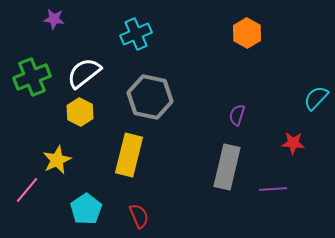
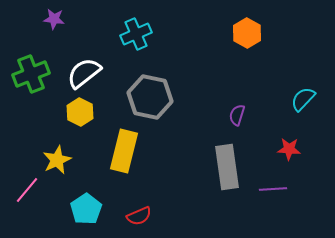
green cross: moved 1 px left, 3 px up
cyan semicircle: moved 13 px left, 1 px down
red star: moved 4 px left, 6 px down
yellow rectangle: moved 5 px left, 4 px up
gray rectangle: rotated 21 degrees counterclockwise
red semicircle: rotated 90 degrees clockwise
